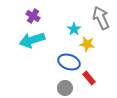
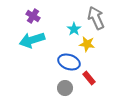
gray arrow: moved 5 px left
